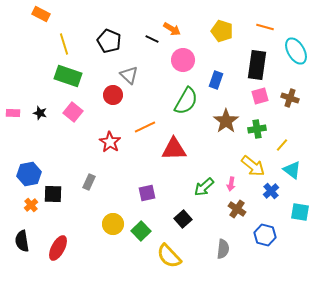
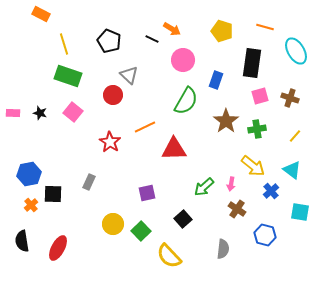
black rectangle at (257, 65): moved 5 px left, 2 px up
yellow line at (282, 145): moved 13 px right, 9 px up
